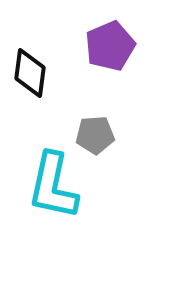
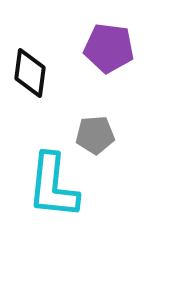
purple pentagon: moved 1 px left, 2 px down; rotated 30 degrees clockwise
cyan L-shape: rotated 6 degrees counterclockwise
